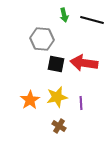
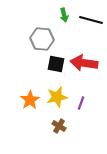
black line: moved 1 px left
purple line: rotated 24 degrees clockwise
